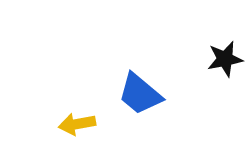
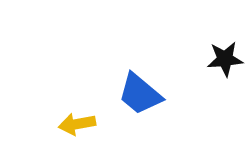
black star: rotated 6 degrees clockwise
